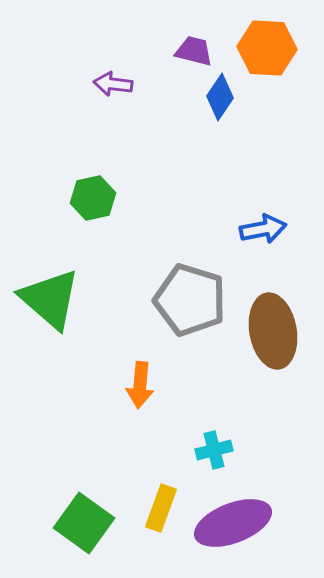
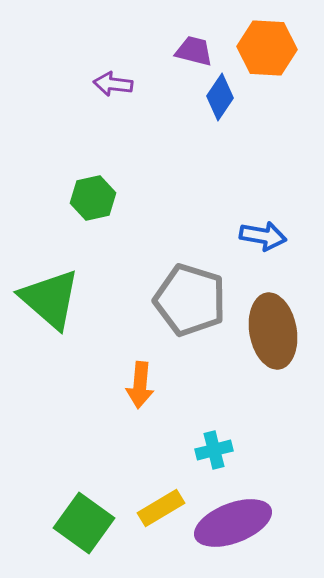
blue arrow: moved 7 px down; rotated 21 degrees clockwise
yellow rectangle: rotated 39 degrees clockwise
